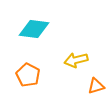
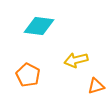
cyan diamond: moved 5 px right, 3 px up
